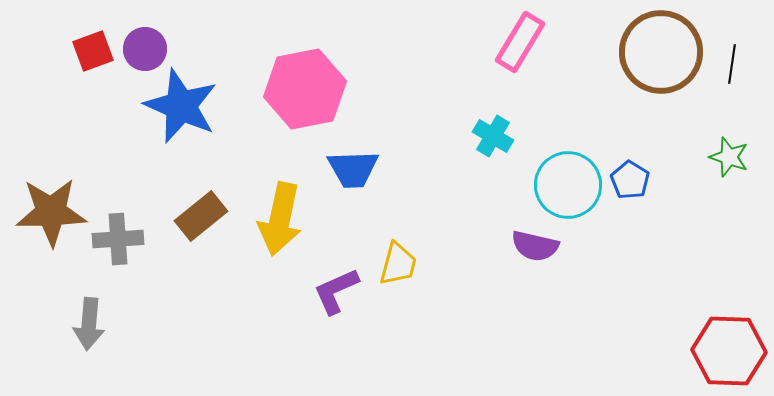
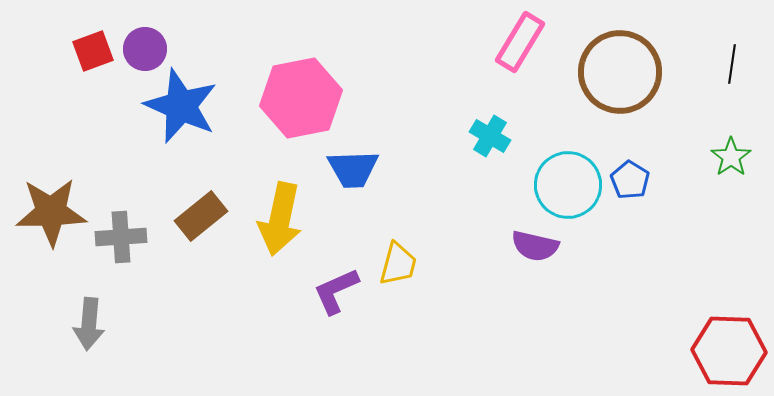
brown circle: moved 41 px left, 20 px down
pink hexagon: moved 4 px left, 9 px down
cyan cross: moved 3 px left
green star: moved 2 px right; rotated 18 degrees clockwise
gray cross: moved 3 px right, 2 px up
